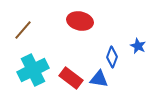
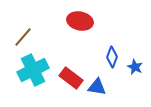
brown line: moved 7 px down
blue star: moved 3 px left, 21 px down
blue triangle: moved 2 px left, 8 px down
